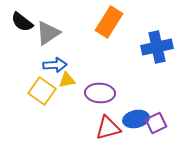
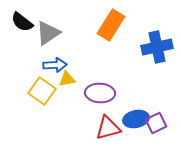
orange rectangle: moved 2 px right, 3 px down
yellow triangle: moved 1 px up
